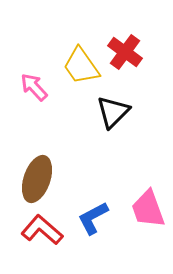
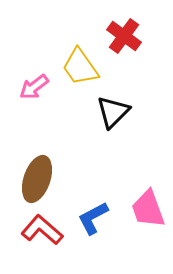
red cross: moved 1 px left, 16 px up
yellow trapezoid: moved 1 px left, 1 px down
pink arrow: rotated 84 degrees counterclockwise
